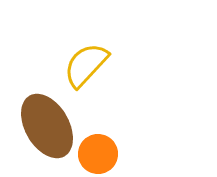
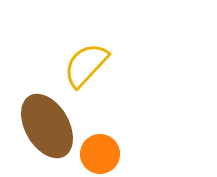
orange circle: moved 2 px right
